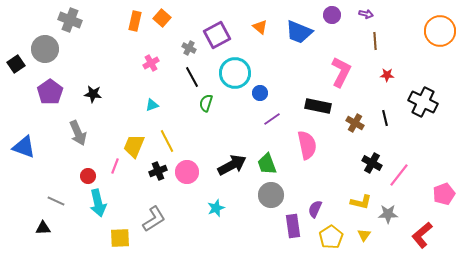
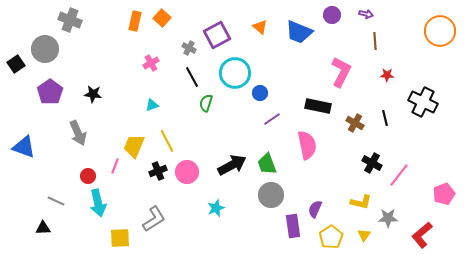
gray star at (388, 214): moved 4 px down
